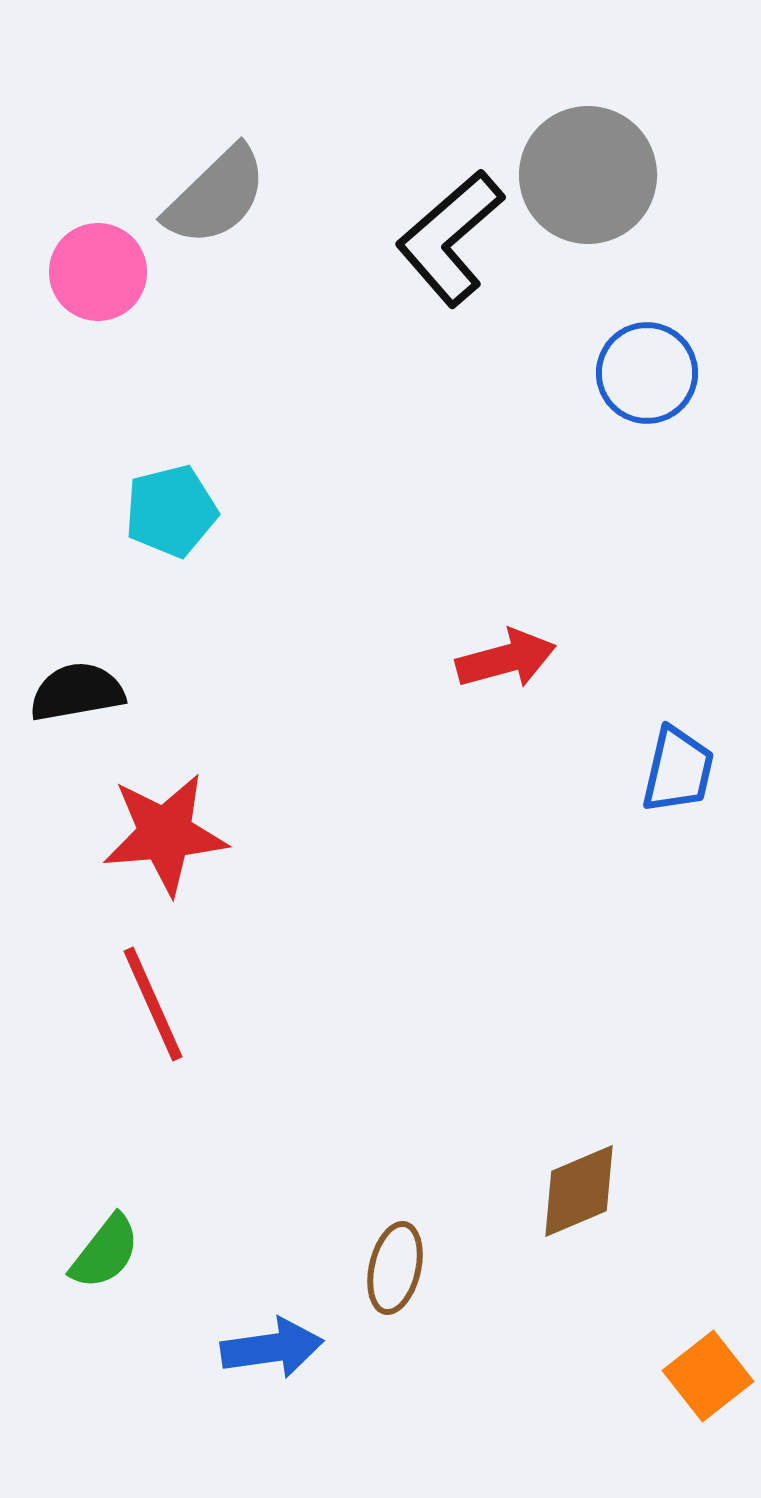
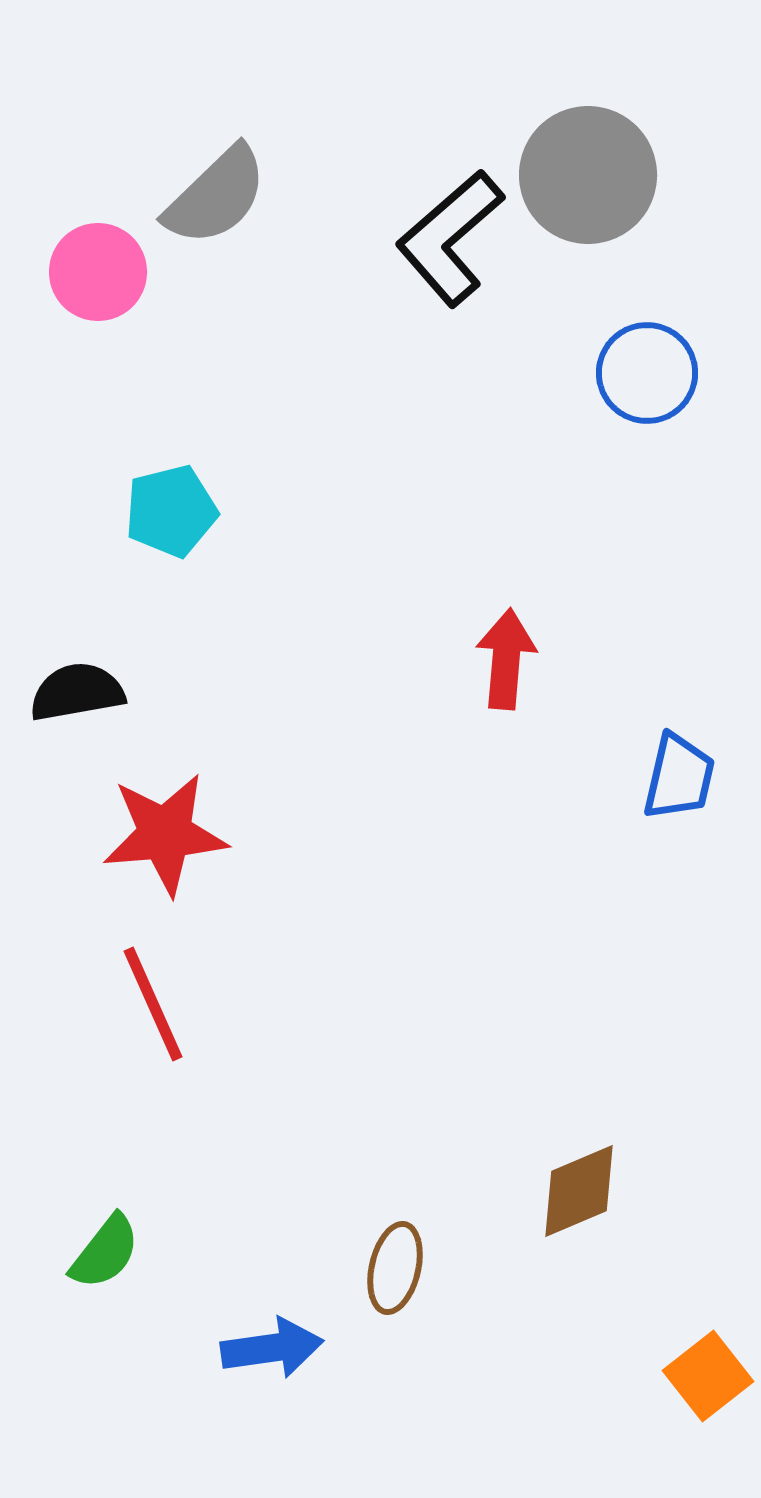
red arrow: rotated 70 degrees counterclockwise
blue trapezoid: moved 1 px right, 7 px down
